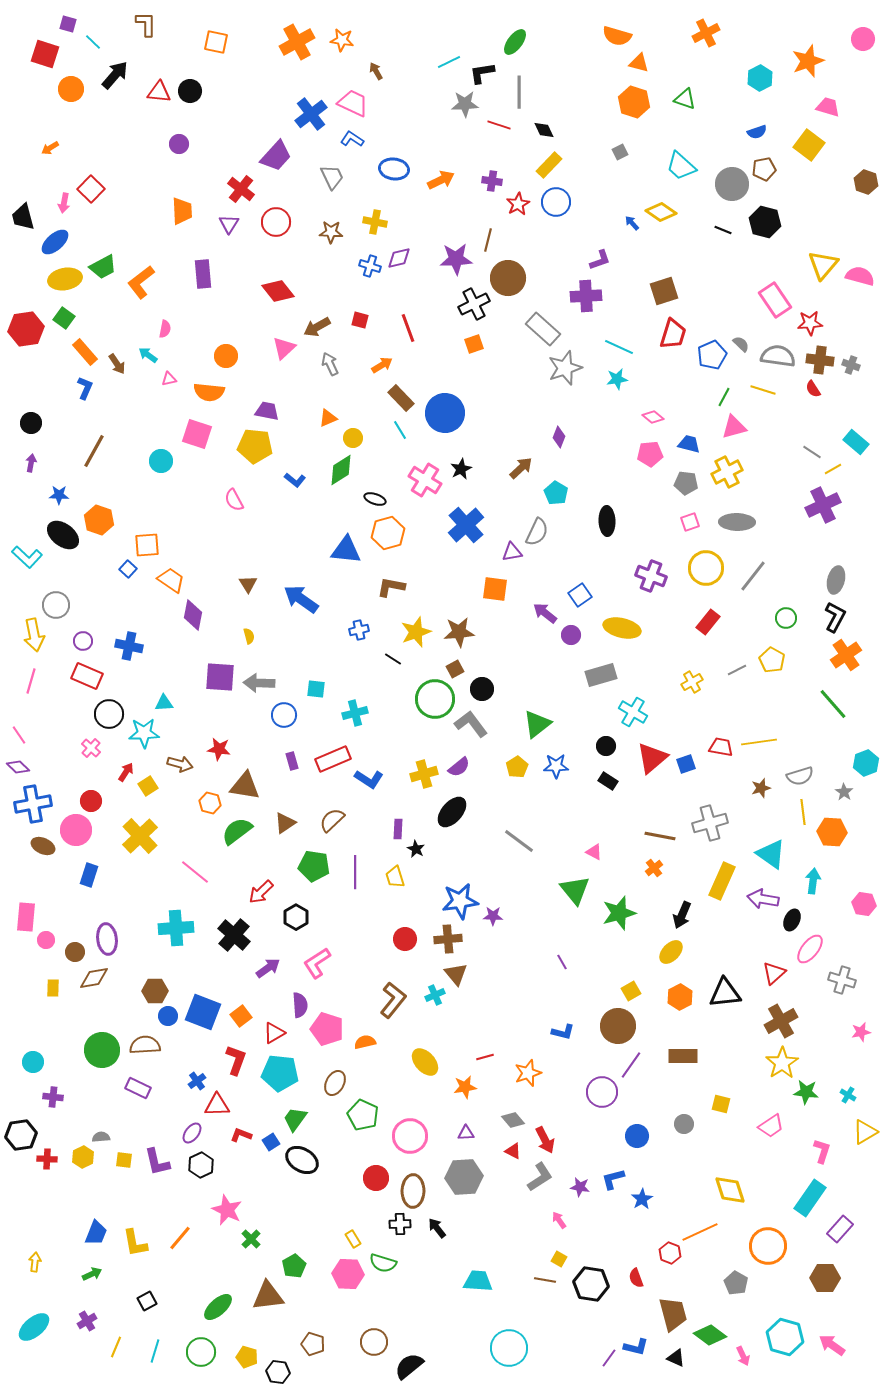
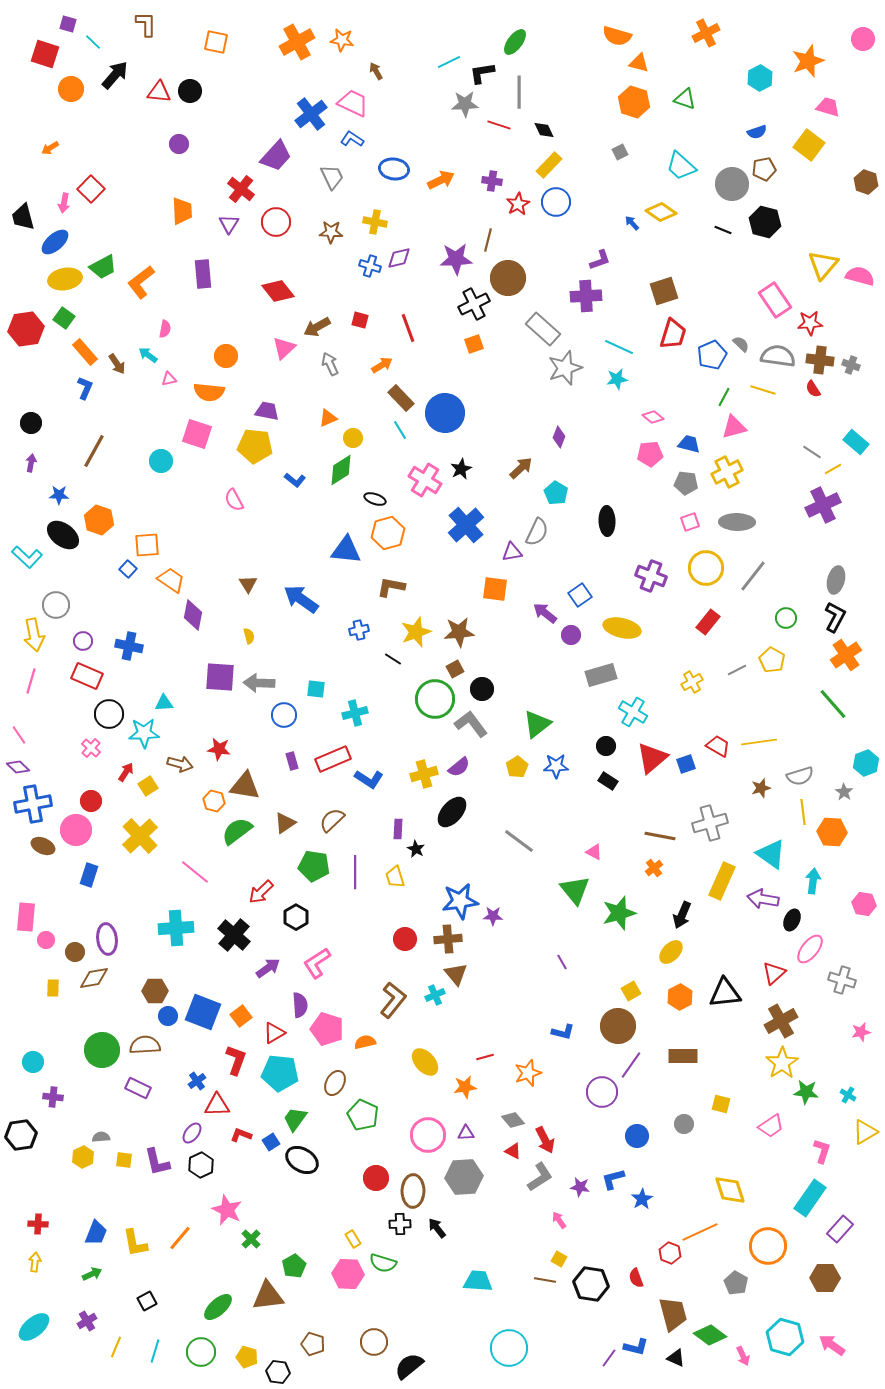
red trapezoid at (721, 747): moved 3 px left, 1 px up; rotated 20 degrees clockwise
orange hexagon at (210, 803): moved 4 px right, 2 px up
pink circle at (410, 1136): moved 18 px right, 1 px up
red cross at (47, 1159): moved 9 px left, 65 px down
